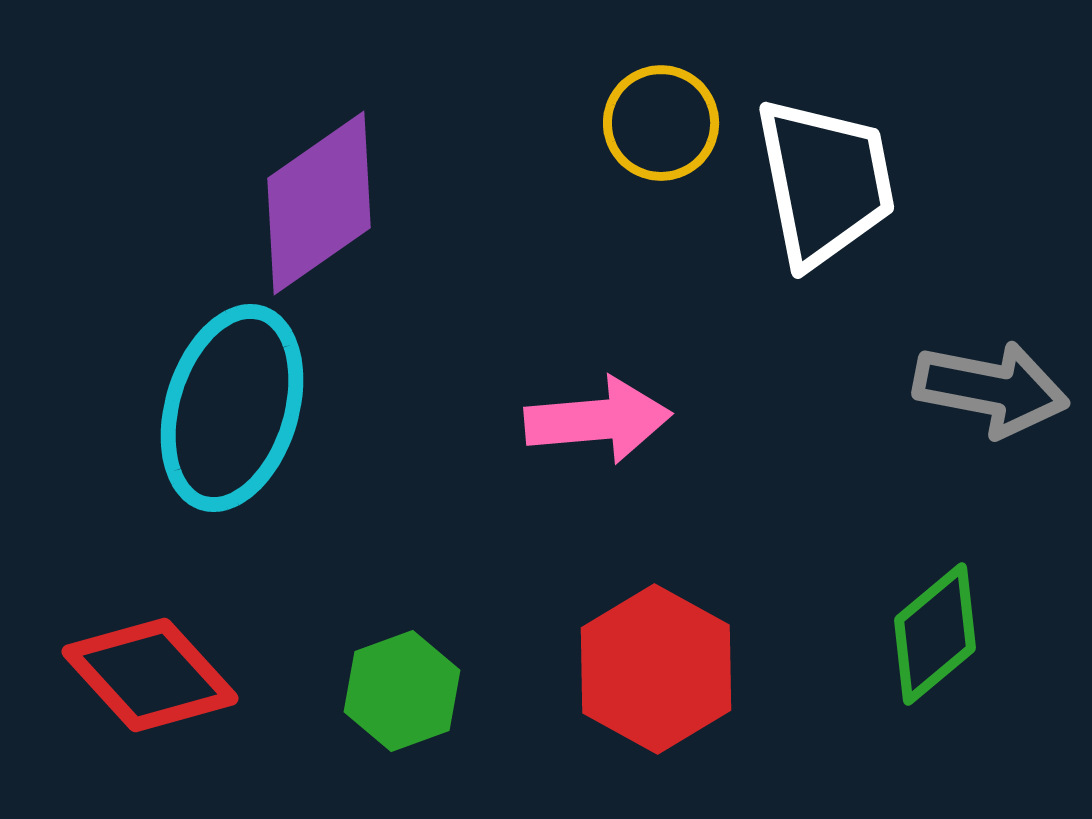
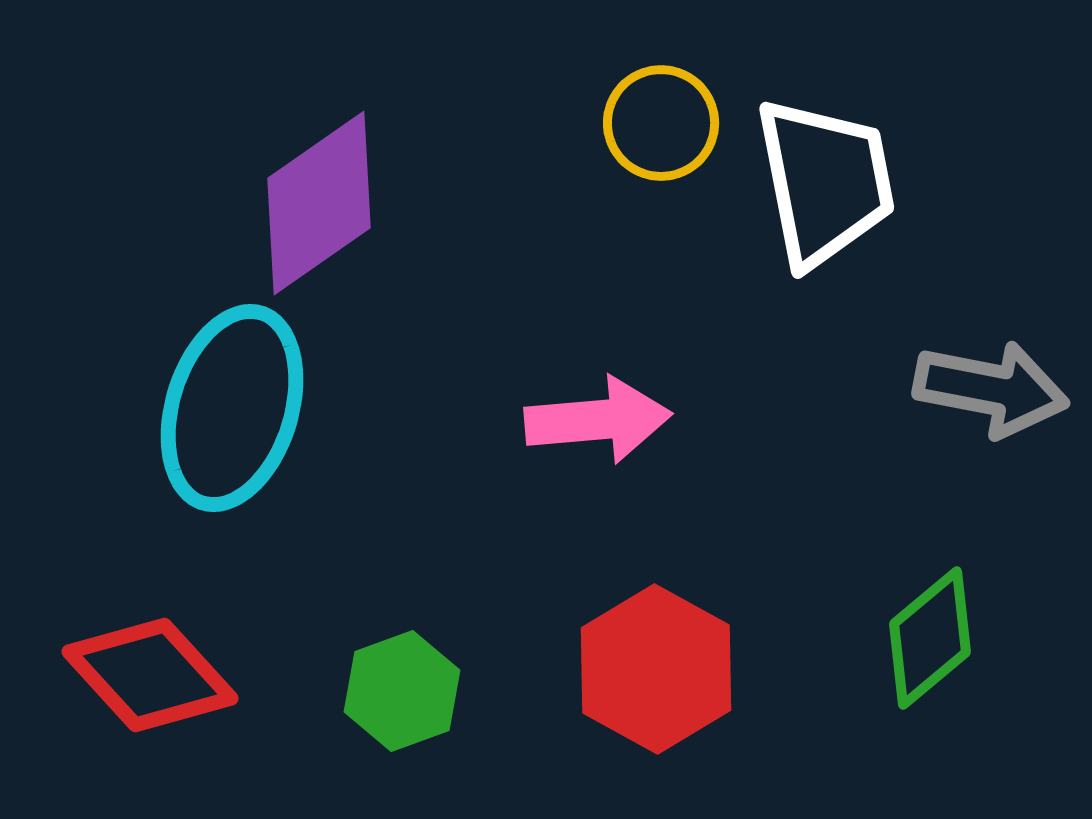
green diamond: moved 5 px left, 4 px down
